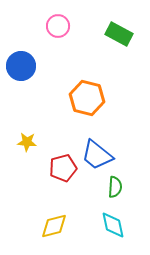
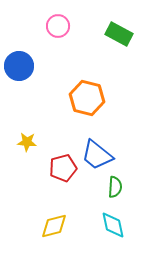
blue circle: moved 2 px left
